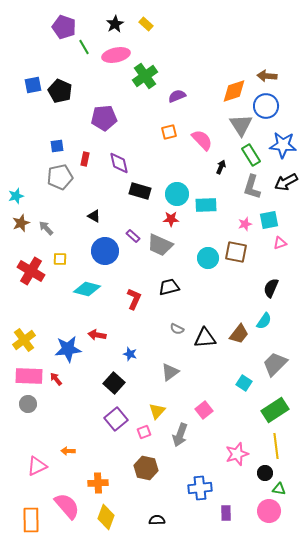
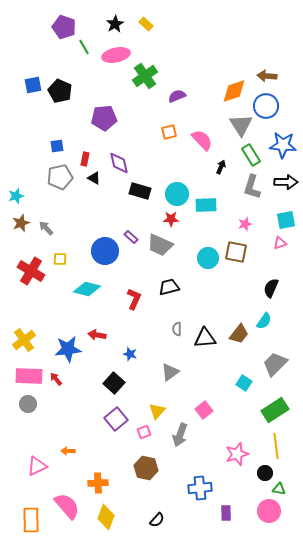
black arrow at (286, 182): rotated 150 degrees counterclockwise
black triangle at (94, 216): moved 38 px up
cyan square at (269, 220): moved 17 px right
purple rectangle at (133, 236): moved 2 px left, 1 px down
gray semicircle at (177, 329): rotated 64 degrees clockwise
black semicircle at (157, 520): rotated 133 degrees clockwise
